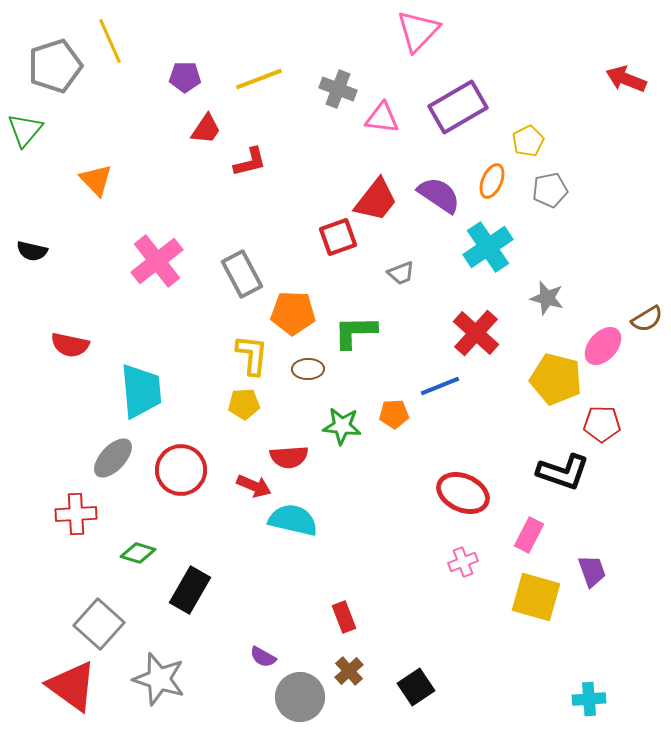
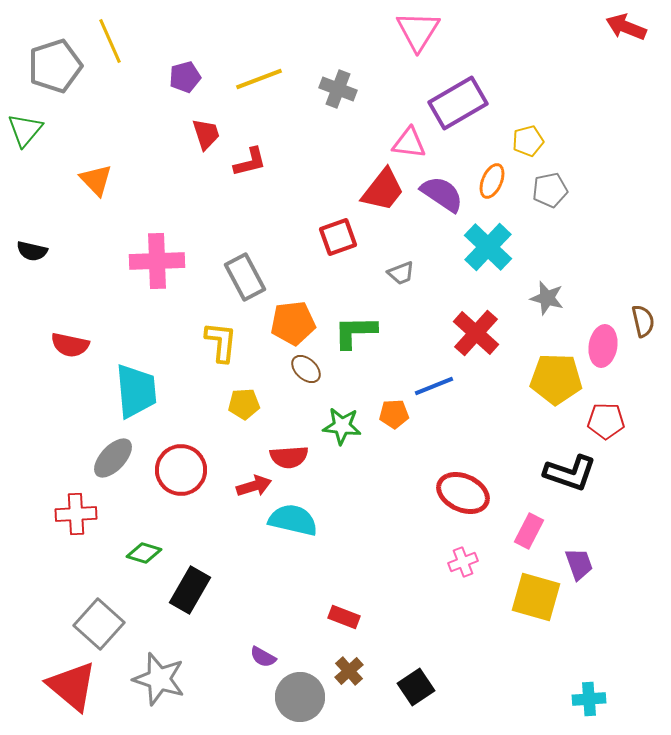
pink triangle at (418, 31): rotated 12 degrees counterclockwise
purple pentagon at (185, 77): rotated 16 degrees counterclockwise
red arrow at (626, 79): moved 52 px up
purple rectangle at (458, 107): moved 4 px up
pink triangle at (382, 118): moved 27 px right, 25 px down
red trapezoid at (206, 129): moved 5 px down; rotated 52 degrees counterclockwise
yellow pentagon at (528, 141): rotated 12 degrees clockwise
purple semicircle at (439, 195): moved 3 px right, 1 px up
red trapezoid at (376, 200): moved 7 px right, 10 px up
cyan cross at (488, 247): rotated 12 degrees counterclockwise
pink cross at (157, 261): rotated 36 degrees clockwise
gray rectangle at (242, 274): moved 3 px right, 3 px down
orange pentagon at (293, 313): moved 10 px down; rotated 9 degrees counterclockwise
brown semicircle at (647, 319): moved 4 px left, 2 px down; rotated 72 degrees counterclockwise
pink ellipse at (603, 346): rotated 33 degrees counterclockwise
yellow L-shape at (252, 355): moved 31 px left, 13 px up
brown ellipse at (308, 369): moved 2 px left; rotated 44 degrees clockwise
yellow pentagon at (556, 379): rotated 12 degrees counterclockwise
blue line at (440, 386): moved 6 px left
cyan trapezoid at (141, 391): moved 5 px left
red pentagon at (602, 424): moved 4 px right, 3 px up
black L-shape at (563, 472): moved 7 px right, 1 px down
red arrow at (254, 486): rotated 40 degrees counterclockwise
pink rectangle at (529, 535): moved 4 px up
green diamond at (138, 553): moved 6 px right
purple trapezoid at (592, 571): moved 13 px left, 7 px up
red rectangle at (344, 617): rotated 48 degrees counterclockwise
red triangle at (72, 686): rotated 4 degrees clockwise
